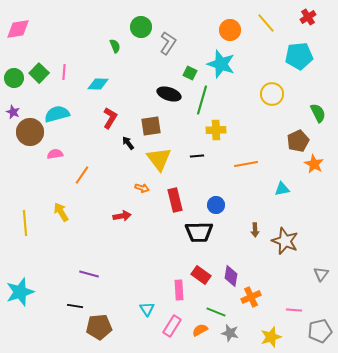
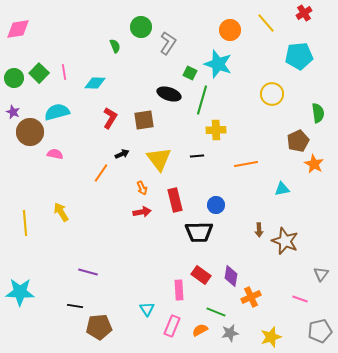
red cross at (308, 17): moved 4 px left, 4 px up
cyan star at (221, 64): moved 3 px left
pink line at (64, 72): rotated 14 degrees counterclockwise
cyan diamond at (98, 84): moved 3 px left, 1 px up
green semicircle at (318, 113): rotated 18 degrees clockwise
cyan semicircle at (57, 114): moved 2 px up
brown square at (151, 126): moved 7 px left, 6 px up
black arrow at (128, 143): moved 6 px left, 11 px down; rotated 104 degrees clockwise
pink semicircle at (55, 154): rotated 21 degrees clockwise
orange line at (82, 175): moved 19 px right, 2 px up
orange arrow at (142, 188): rotated 48 degrees clockwise
red arrow at (122, 216): moved 20 px right, 4 px up
brown arrow at (255, 230): moved 4 px right
purple line at (89, 274): moved 1 px left, 2 px up
cyan star at (20, 292): rotated 20 degrees clockwise
pink line at (294, 310): moved 6 px right, 11 px up; rotated 14 degrees clockwise
pink rectangle at (172, 326): rotated 10 degrees counterclockwise
gray star at (230, 333): rotated 24 degrees counterclockwise
